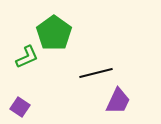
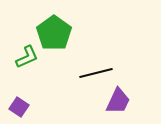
purple square: moved 1 px left
